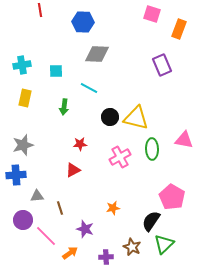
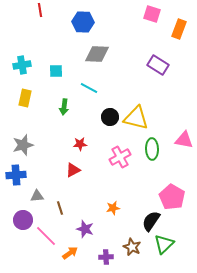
purple rectangle: moved 4 px left; rotated 35 degrees counterclockwise
